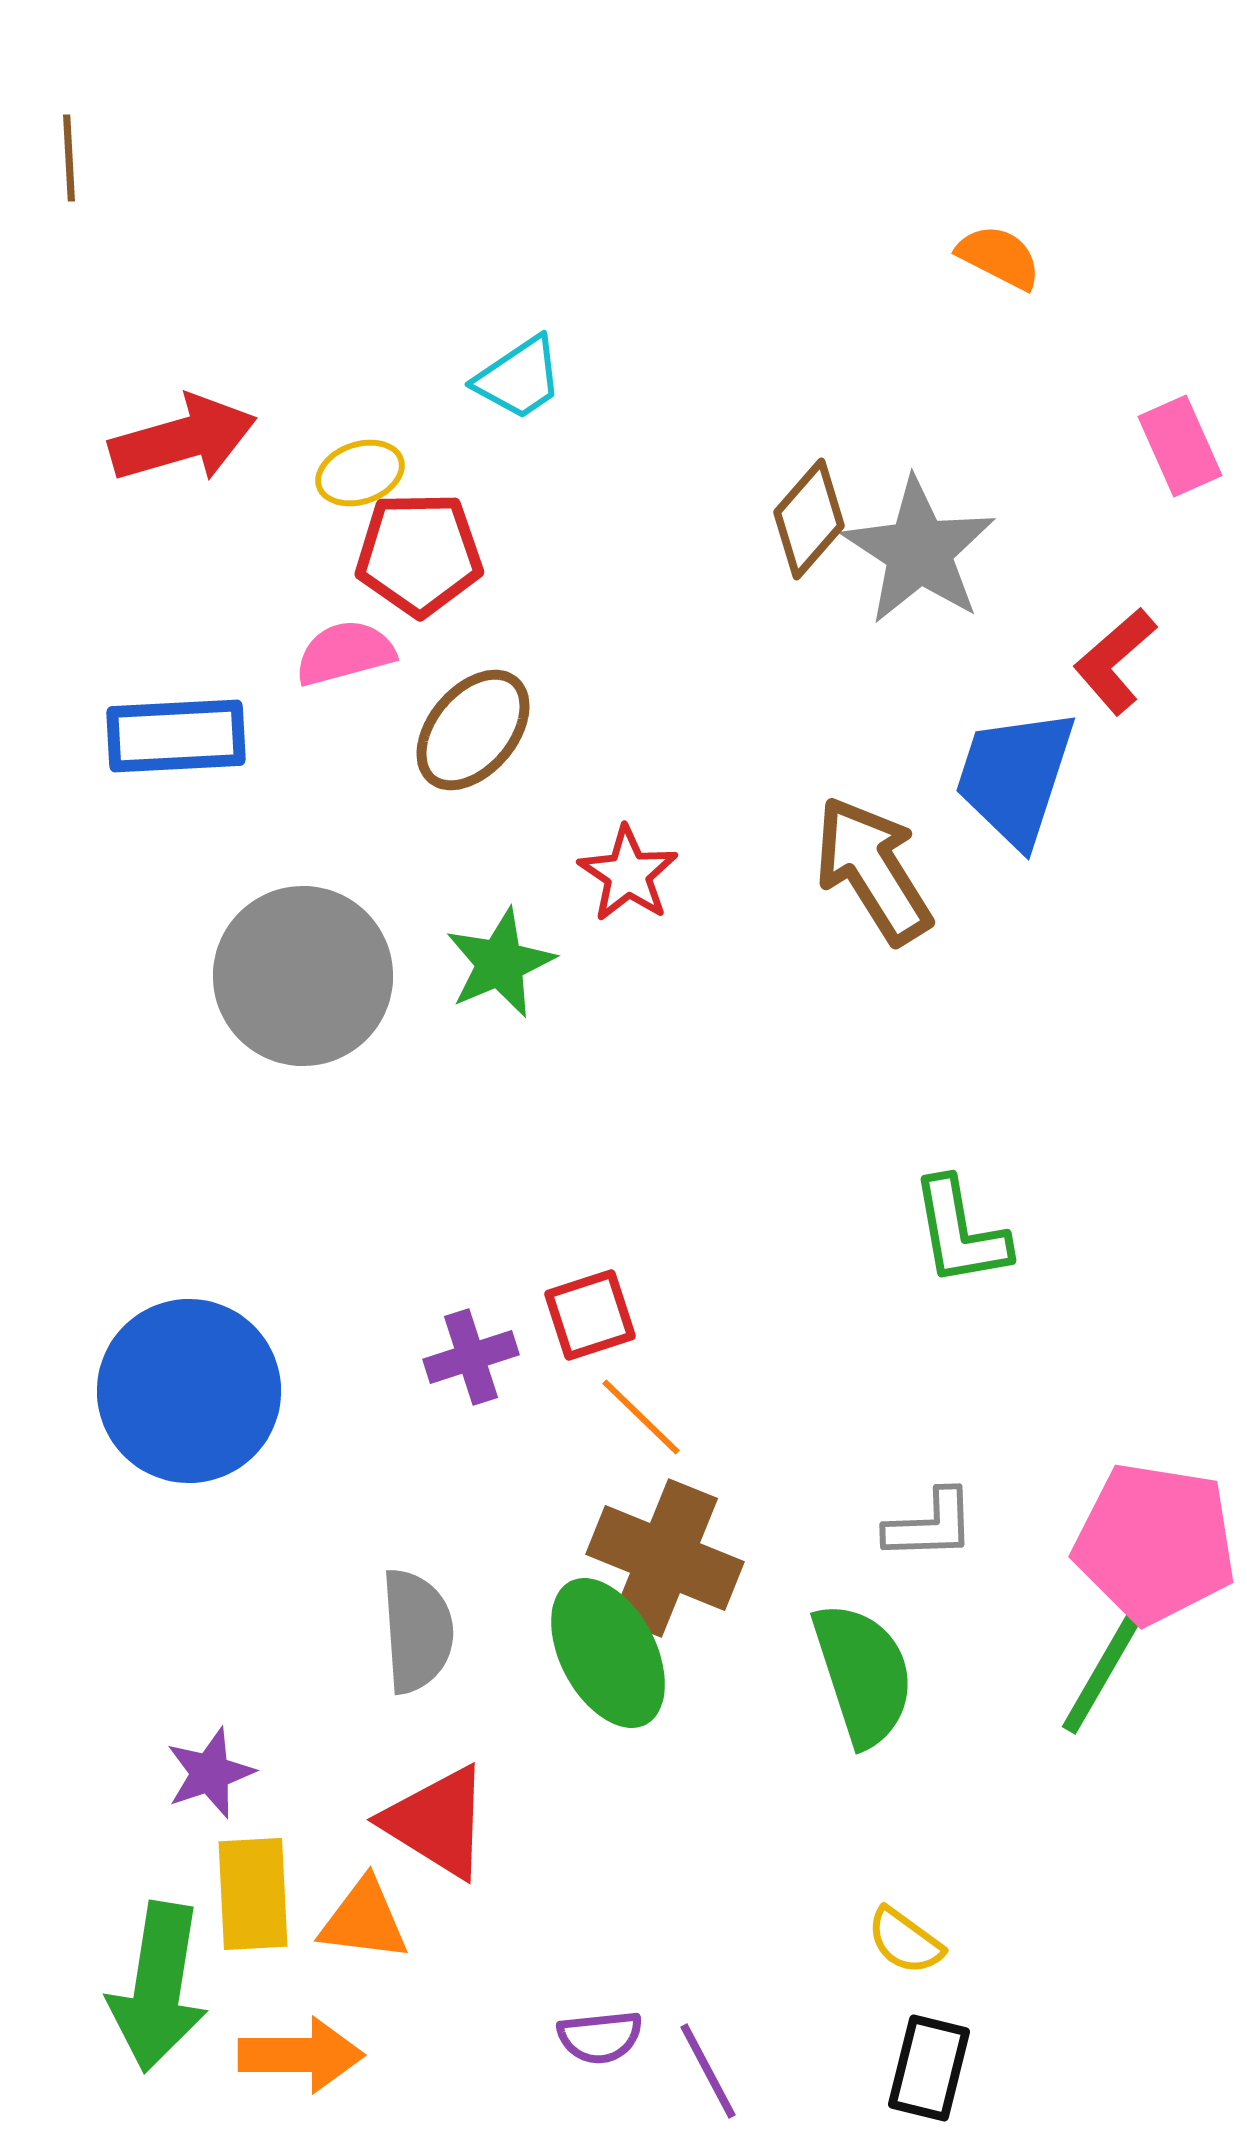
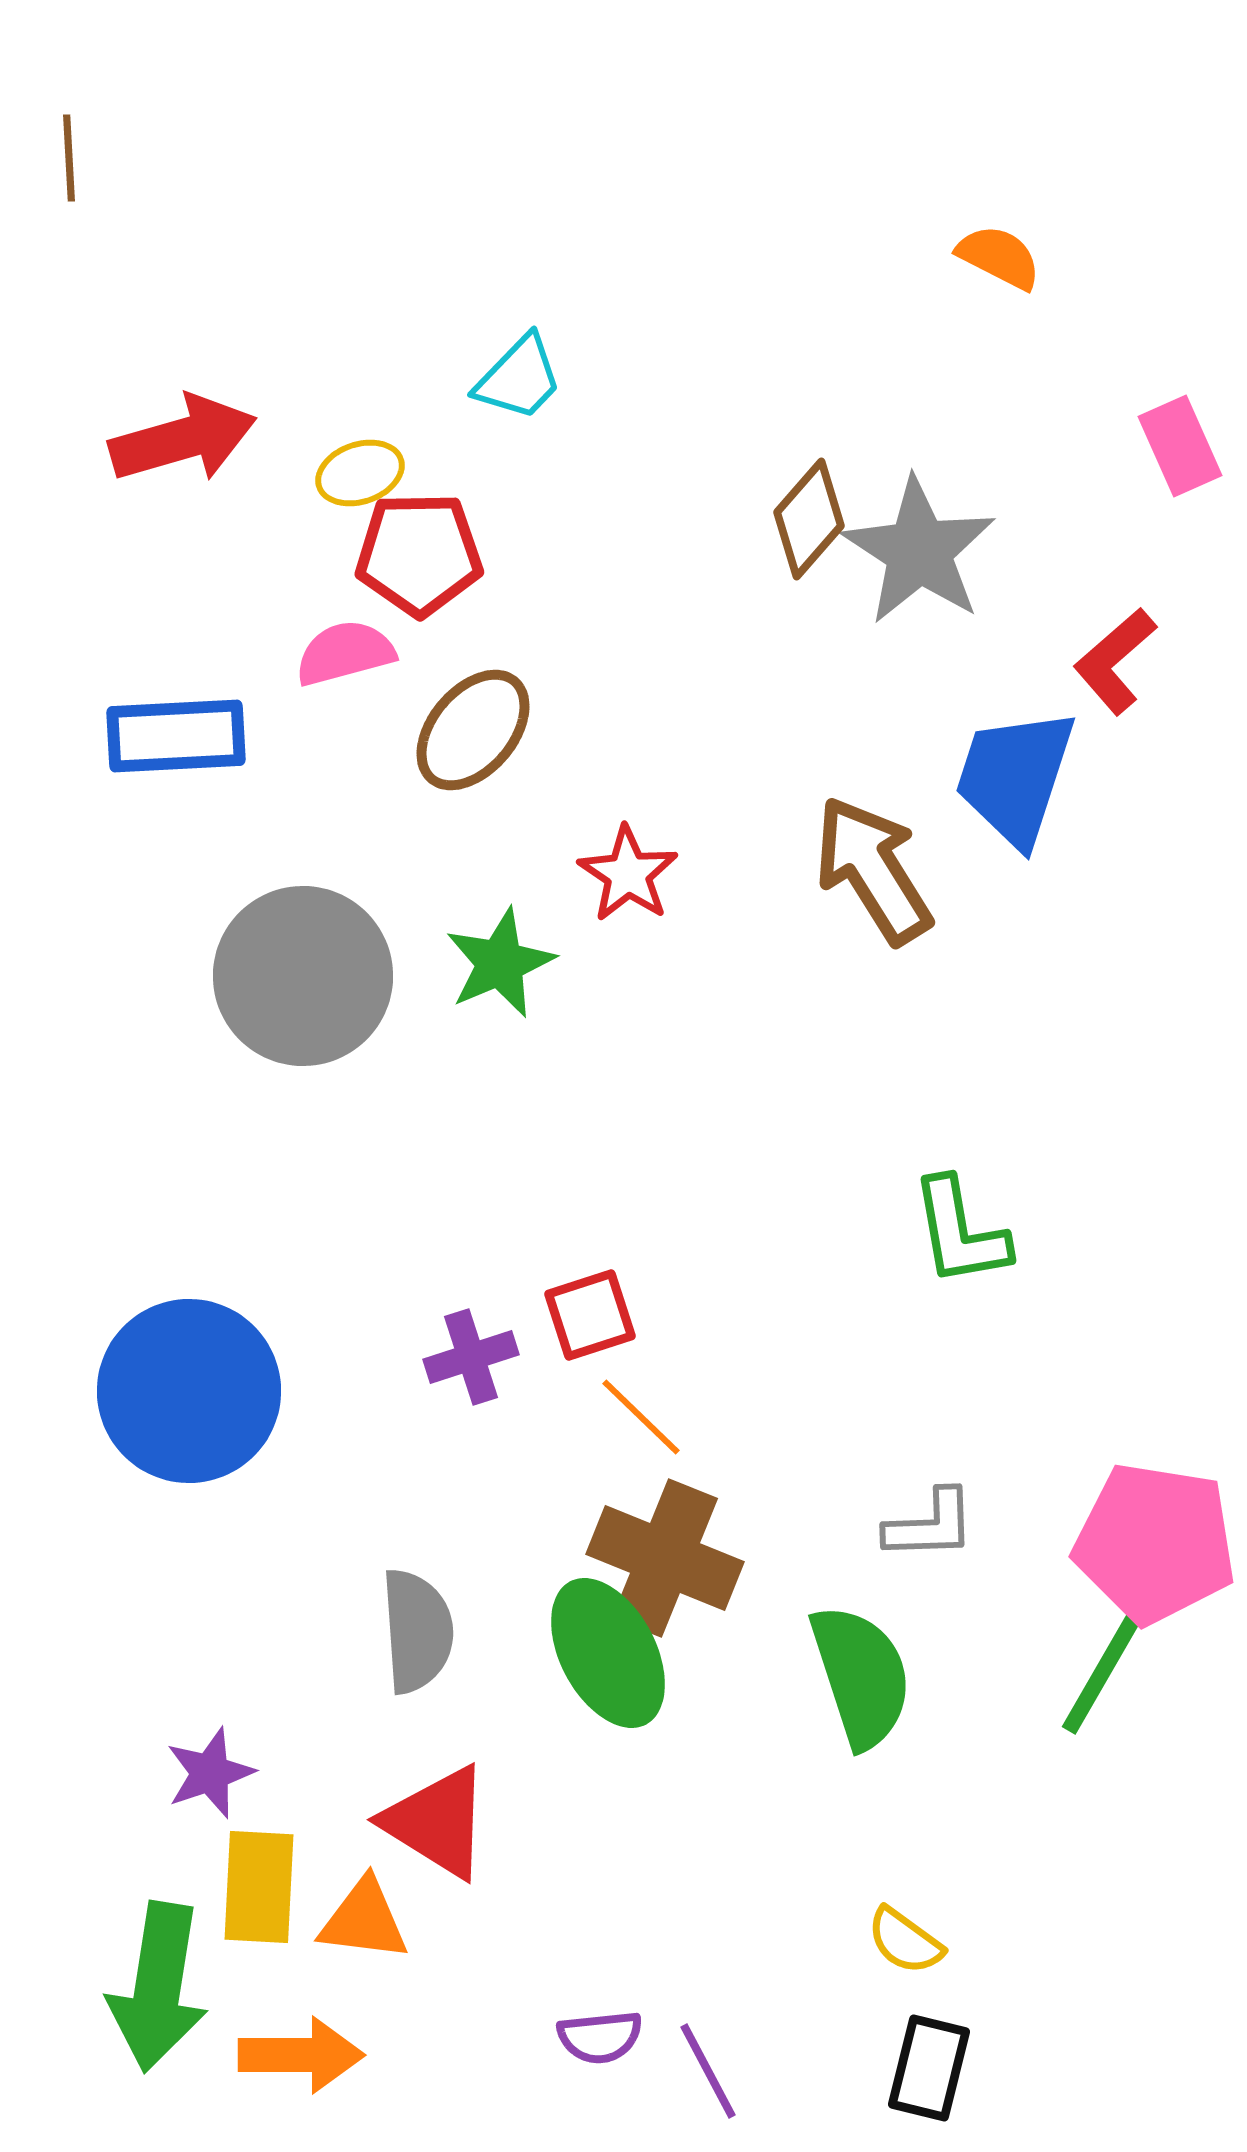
cyan trapezoid: rotated 12 degrees counterclockwise
green semicircle: moved 2 px left, 2 px down
yellow rectangle: moved 6 px right, 7 px up; rotated 6 degrees clockwise
